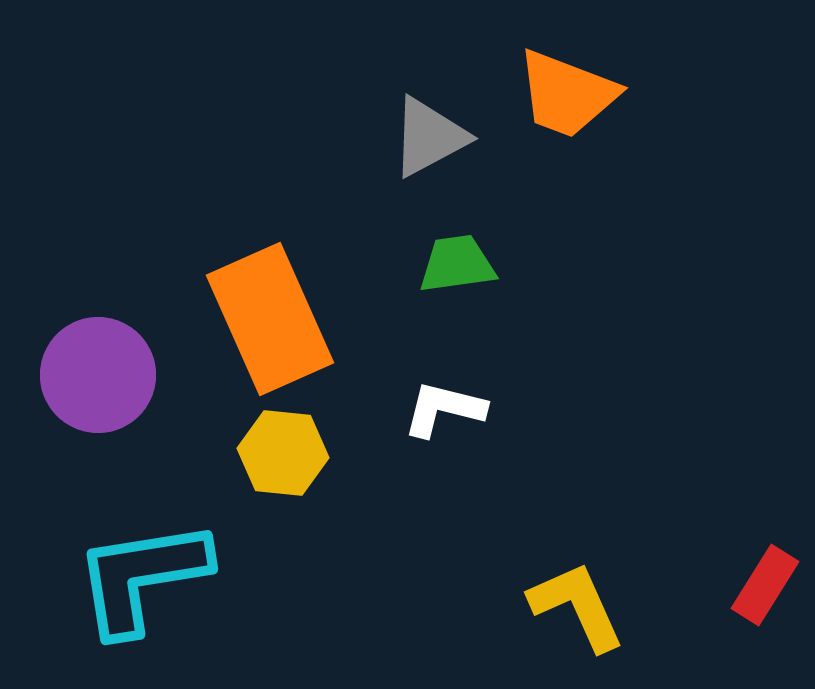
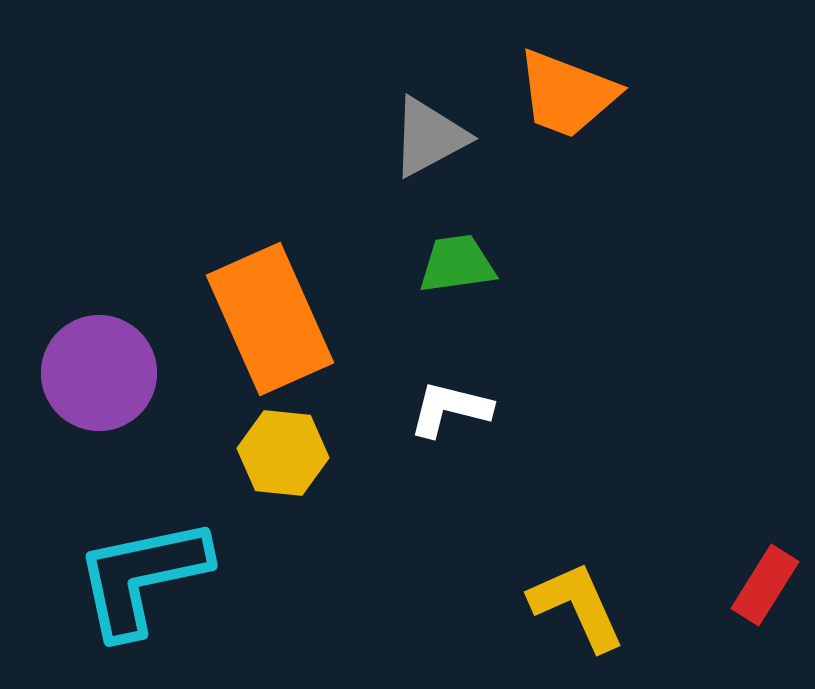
purple circle: moved 1 px right, 2 px up
white L-shape: moved 6 px right
cyan L-shape: rotated 3 degrees counterclockwise
